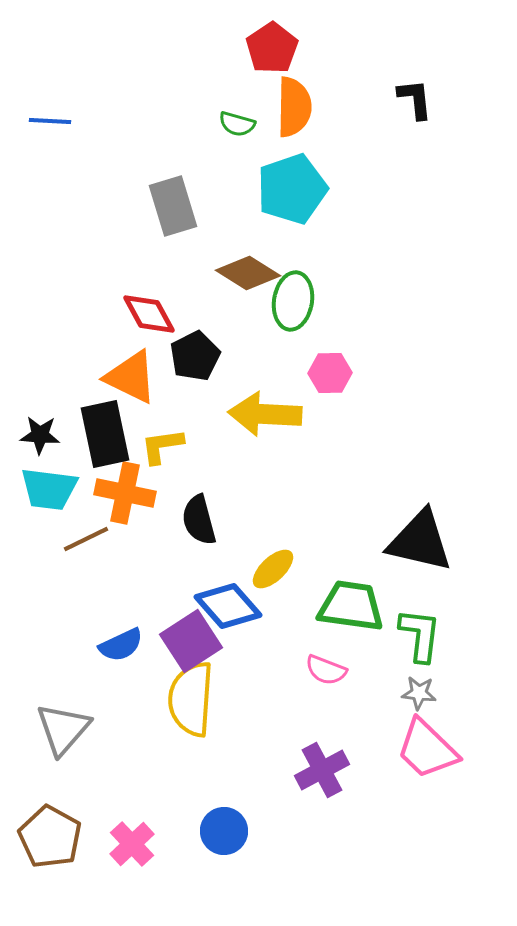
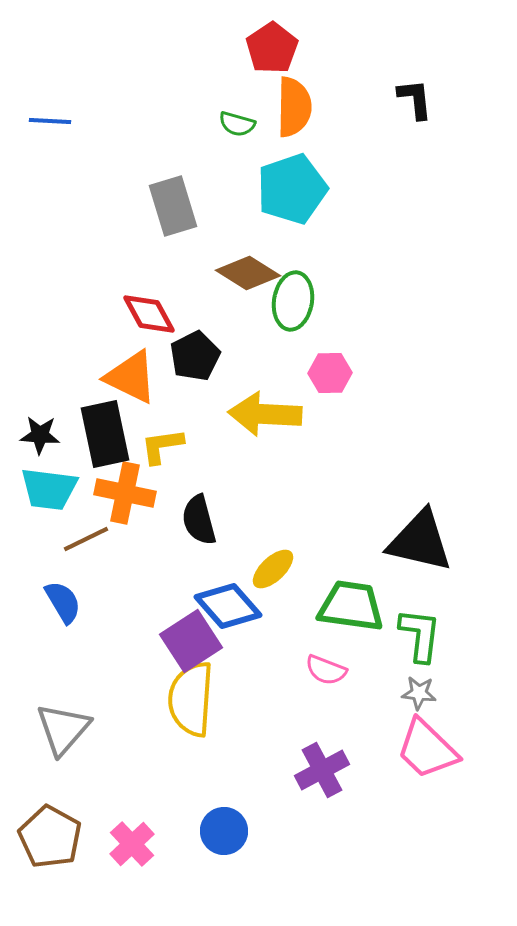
blue semicircle: moved 58 px left, 43 px up; rotated 96 degrees counterclockwise
